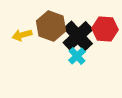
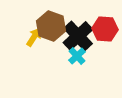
yellow arrow: moved 12 px right, 2 px down; rotated 138 degrees clockwise
